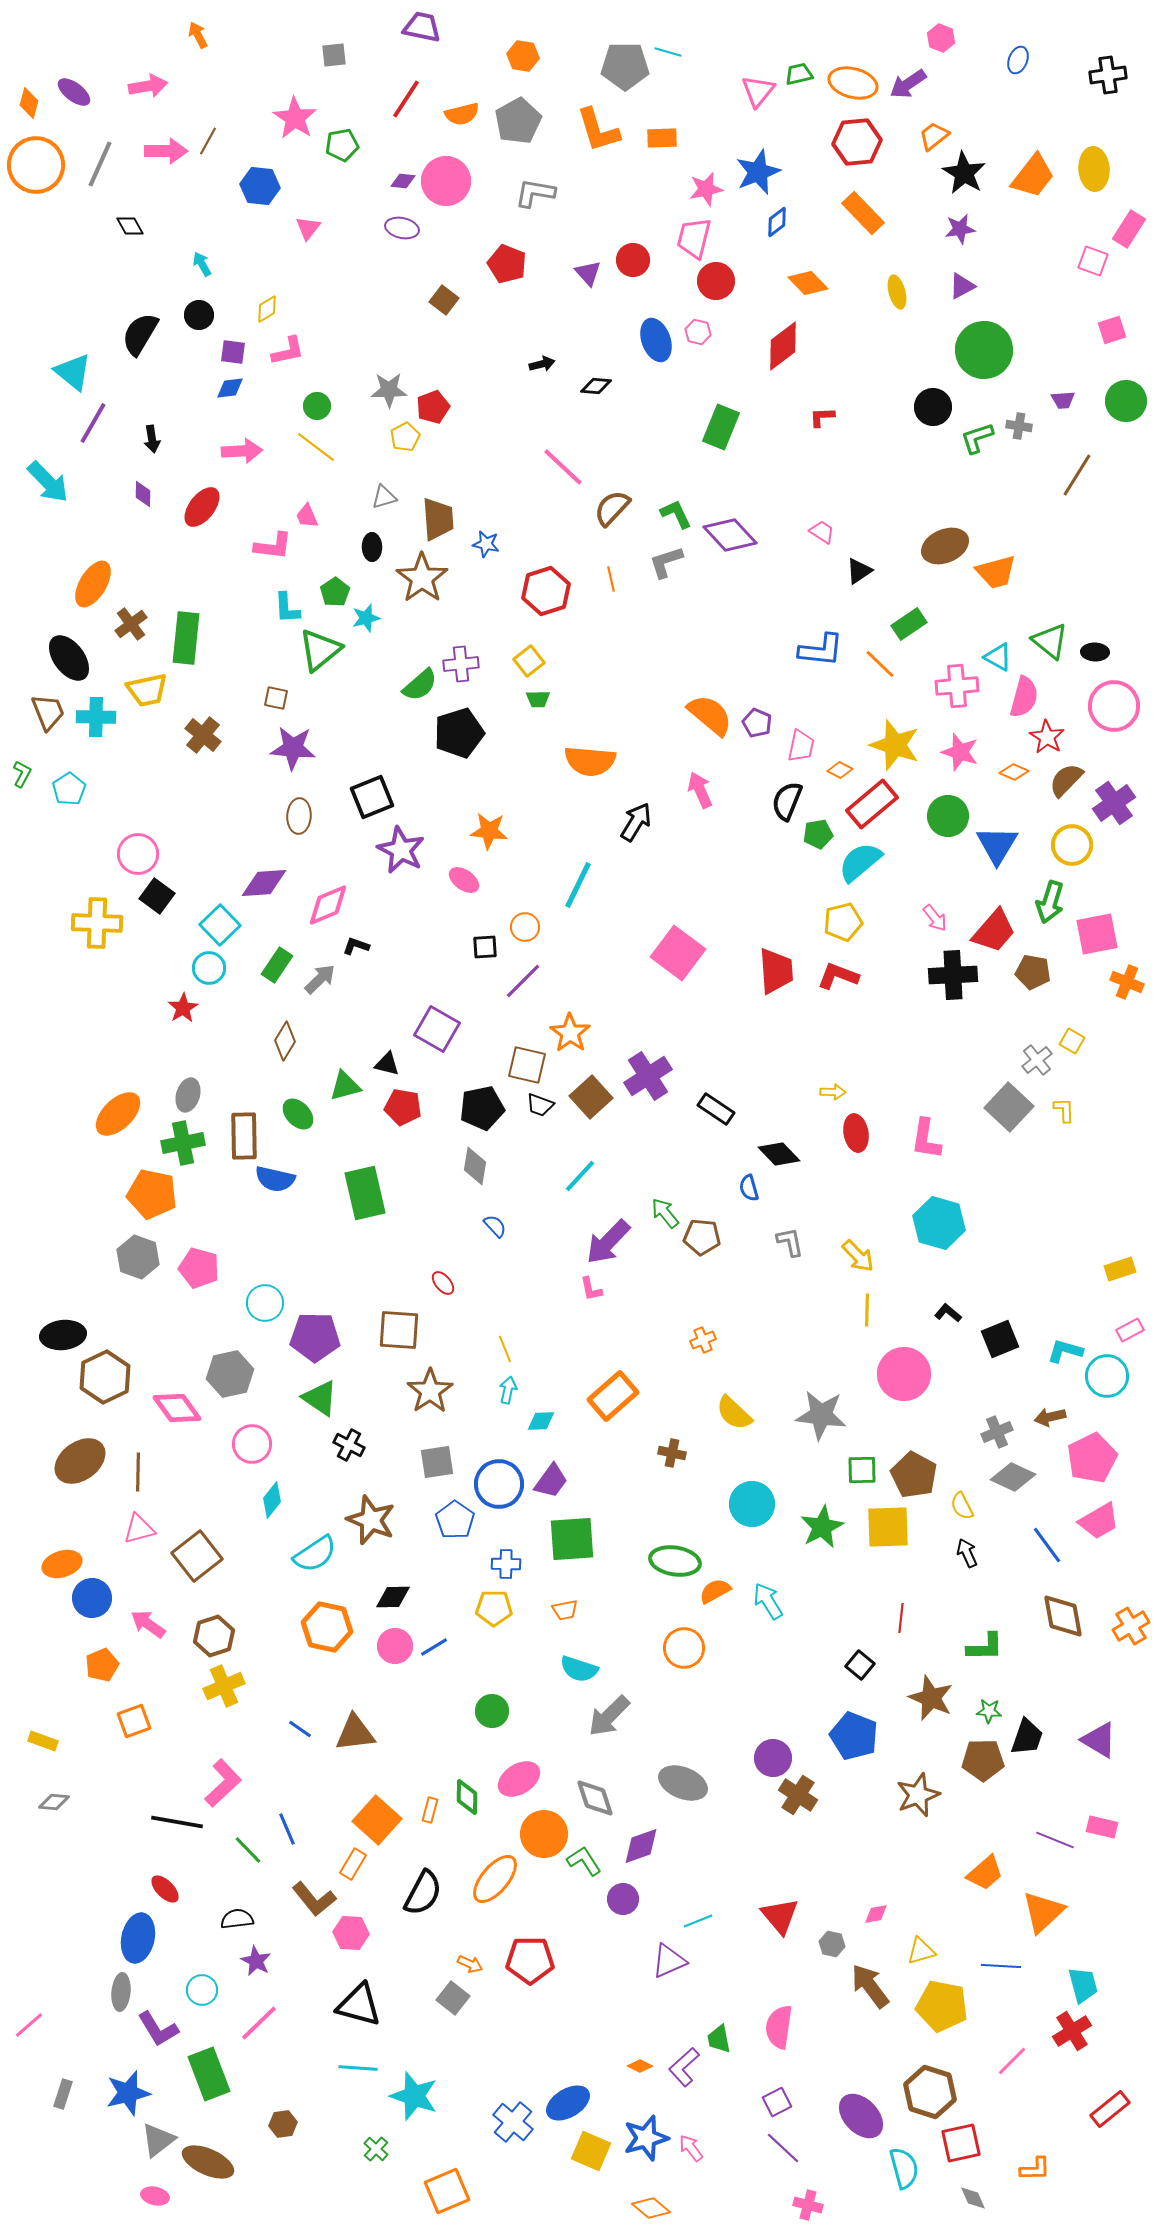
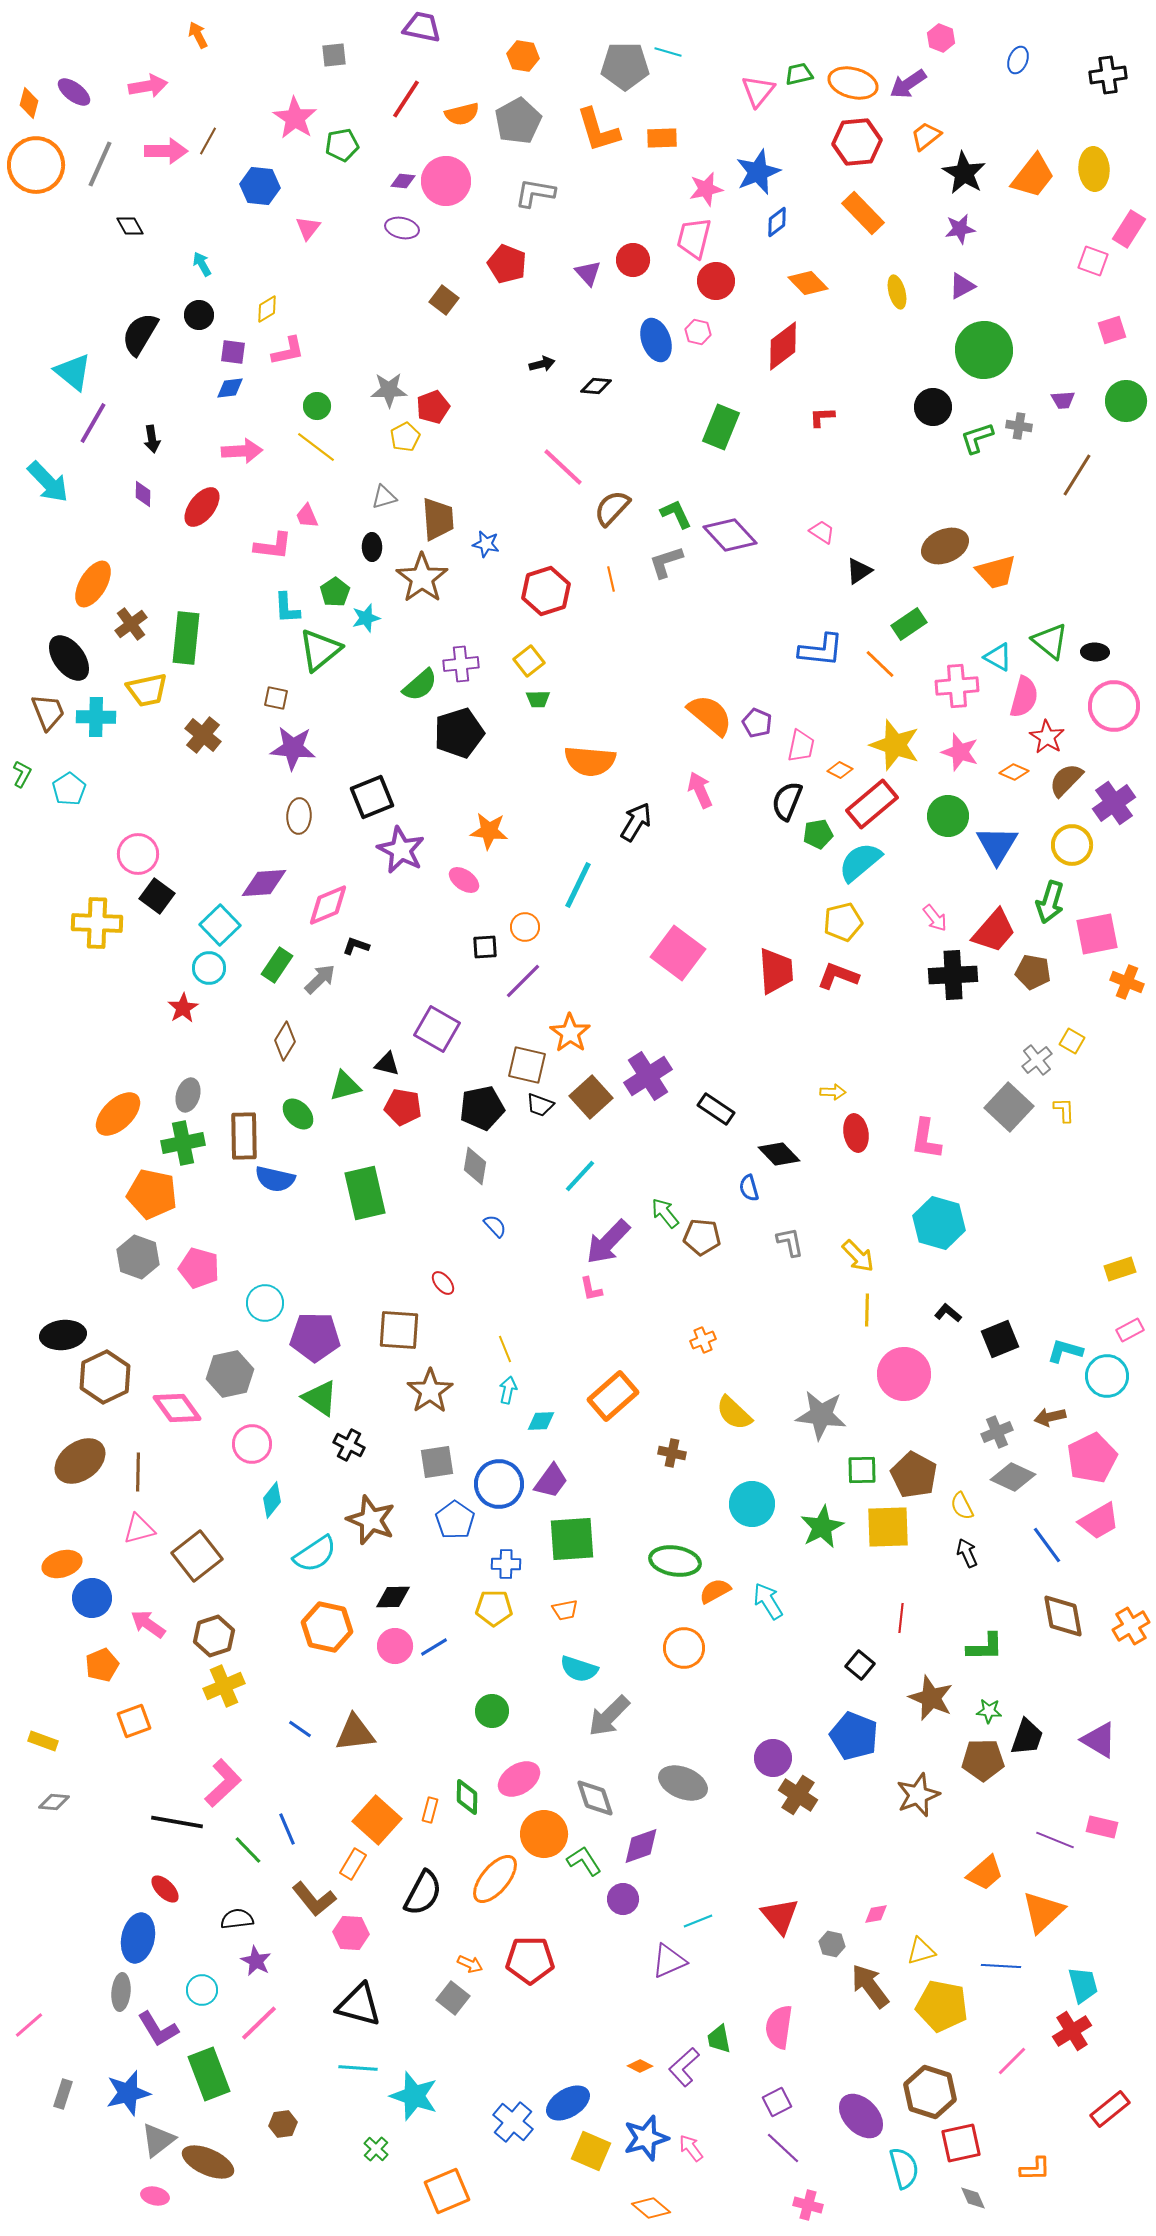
orange trapezoid at (934, 136): moved 8 px left
